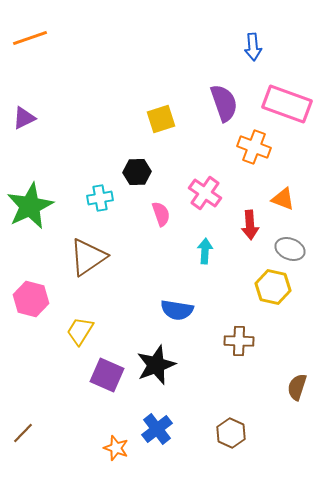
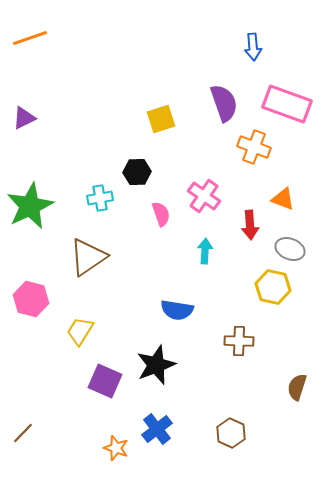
pink cross: moved 1 px left, 3 px down
purple square: moved 2 px left, 6 px down
